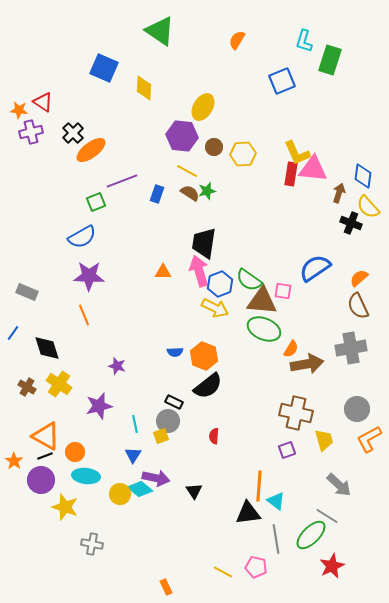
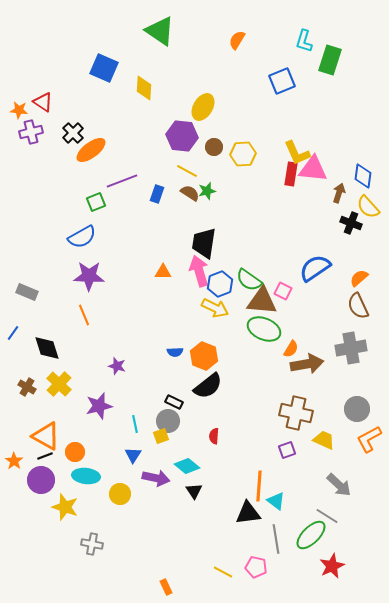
pink square at (283, 291): rotated 18 degrees clockwise
yellow cross at (59, 384): rotated 10 degrees clockwise
yellow trapezoid at (324, 440): rotated 50 degrees counterclockwise
cyan diamond at (140, 489): moved 47 px right, 23 px up
